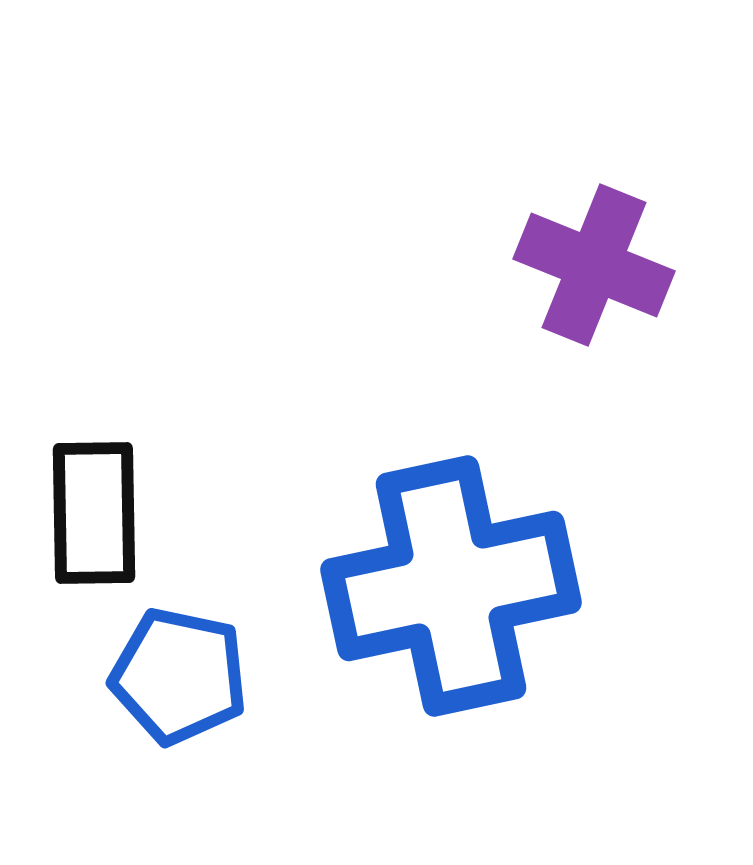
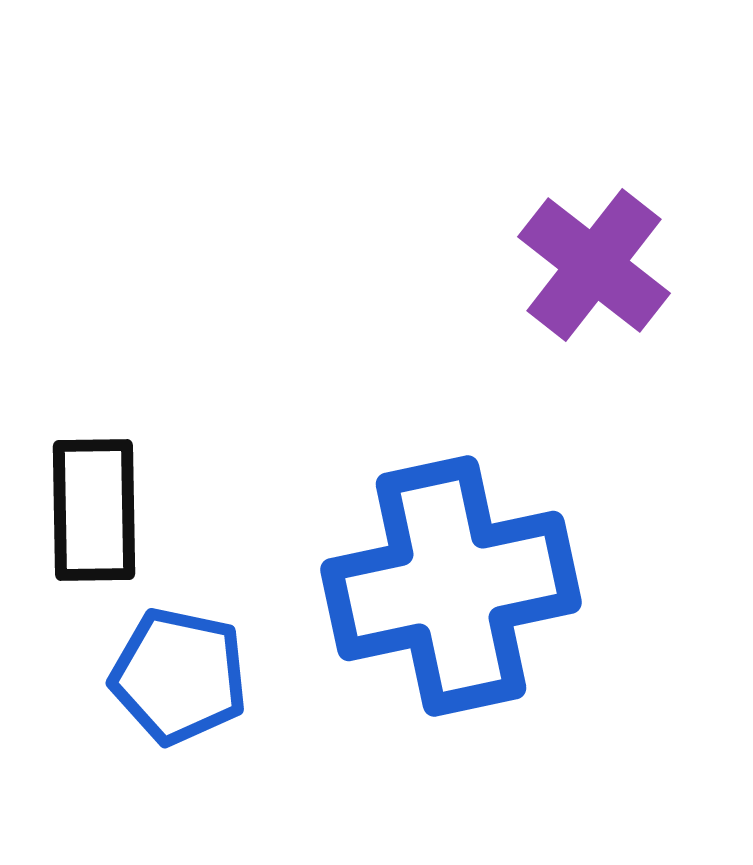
purple cross: rotated 16 degrees clockwise
black rectangle: moved 3 px up
